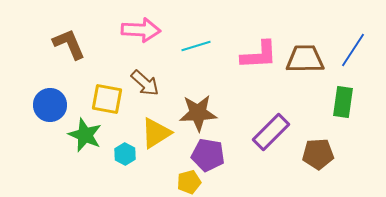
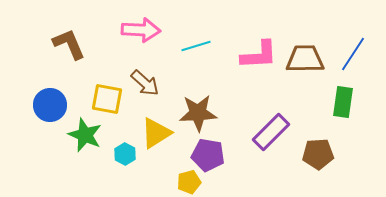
blue line: moved 4 px down
